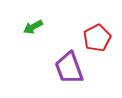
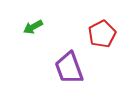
red pentagon: moved 5 px right, 4 px up
